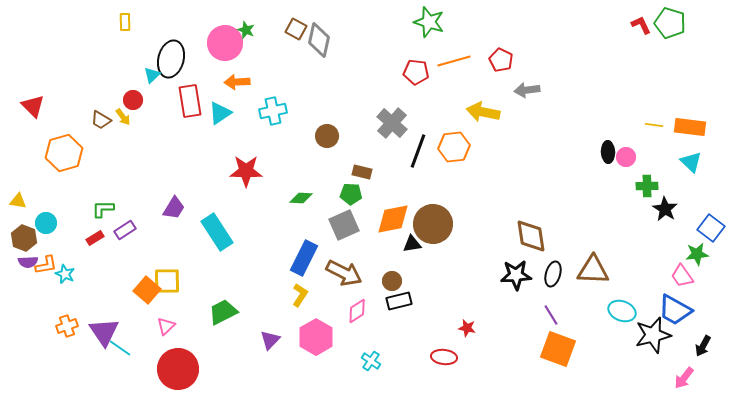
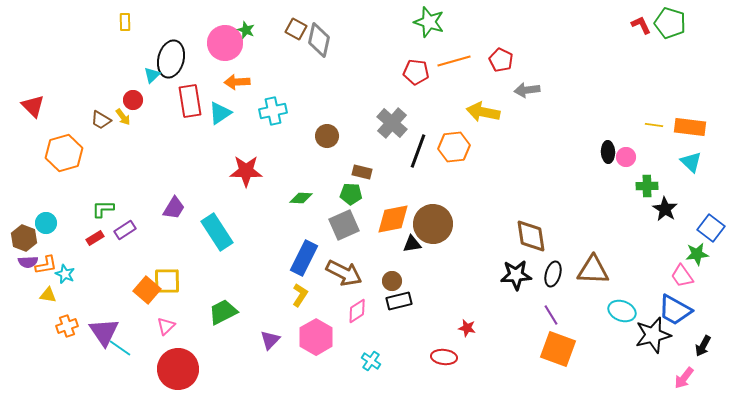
yellow triangle at (18, 201): moved 30 px right, 94 px down
